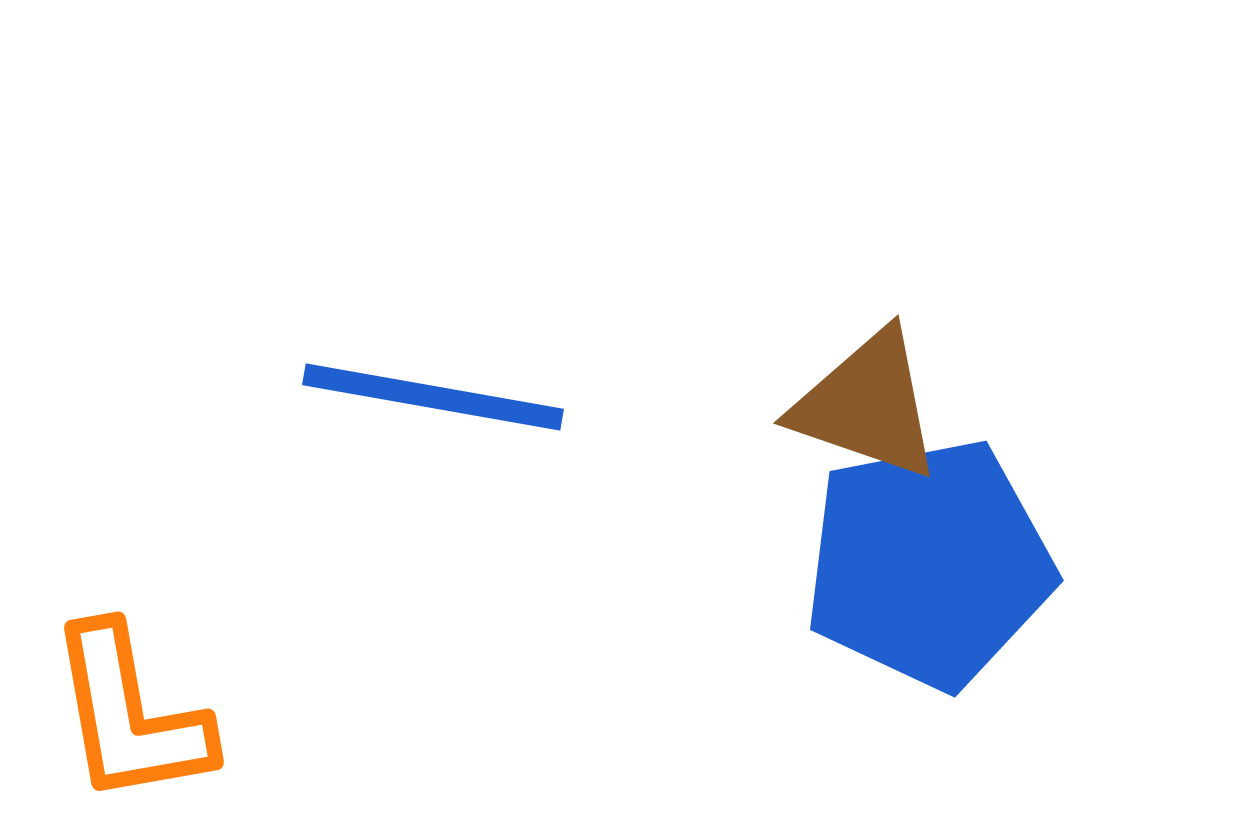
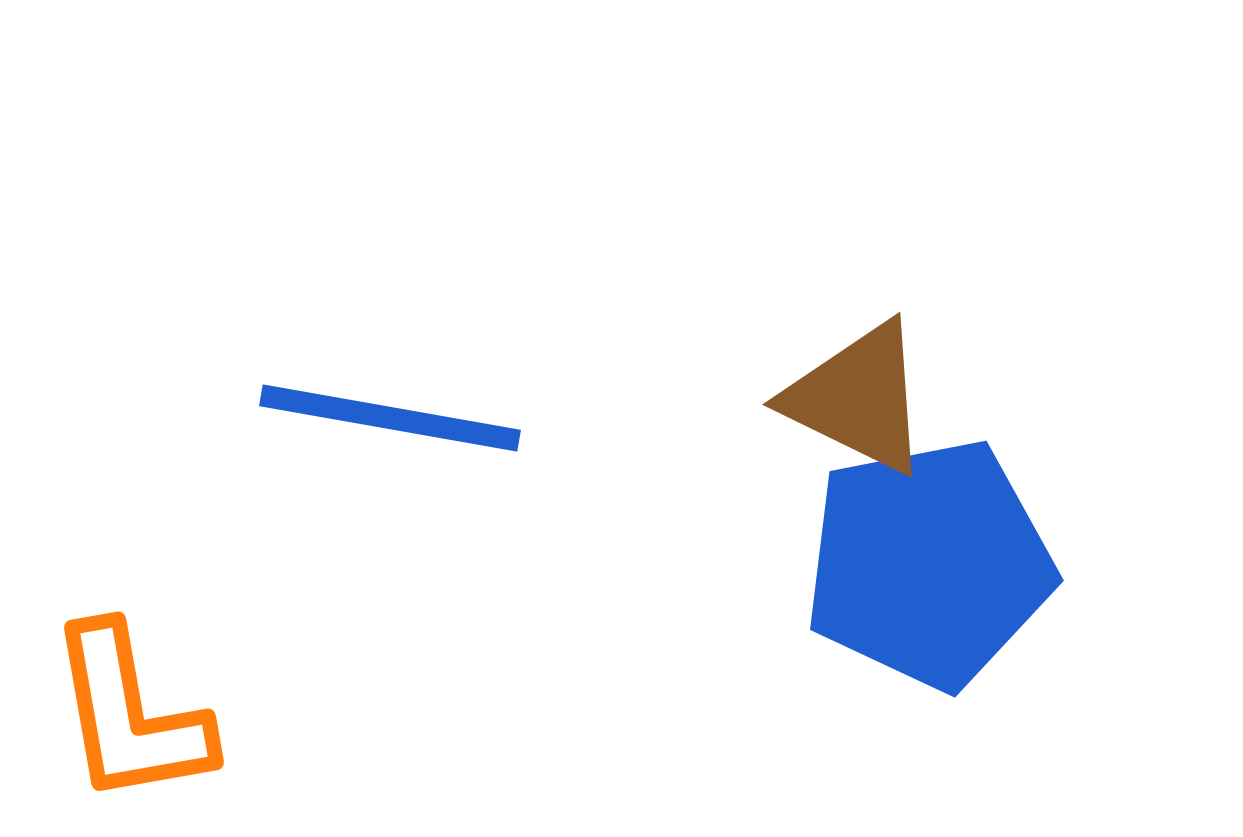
blue line: moved 43 px left, 21 px down
brown triangle: moved 9 px left, 7 px up; rotated 7 degrees clockwise
